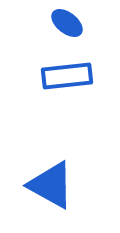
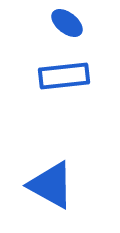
blue rectangle: moved 3 px left
